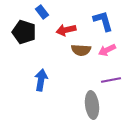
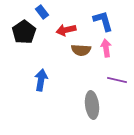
black pentagon: rotated 20 degrees clockwise
pink arrow: moved 1 px left, 2 px up; rotated 108 degrees clockwise
purple line: moved 6 px right; rotated 24 degrees clockwise
